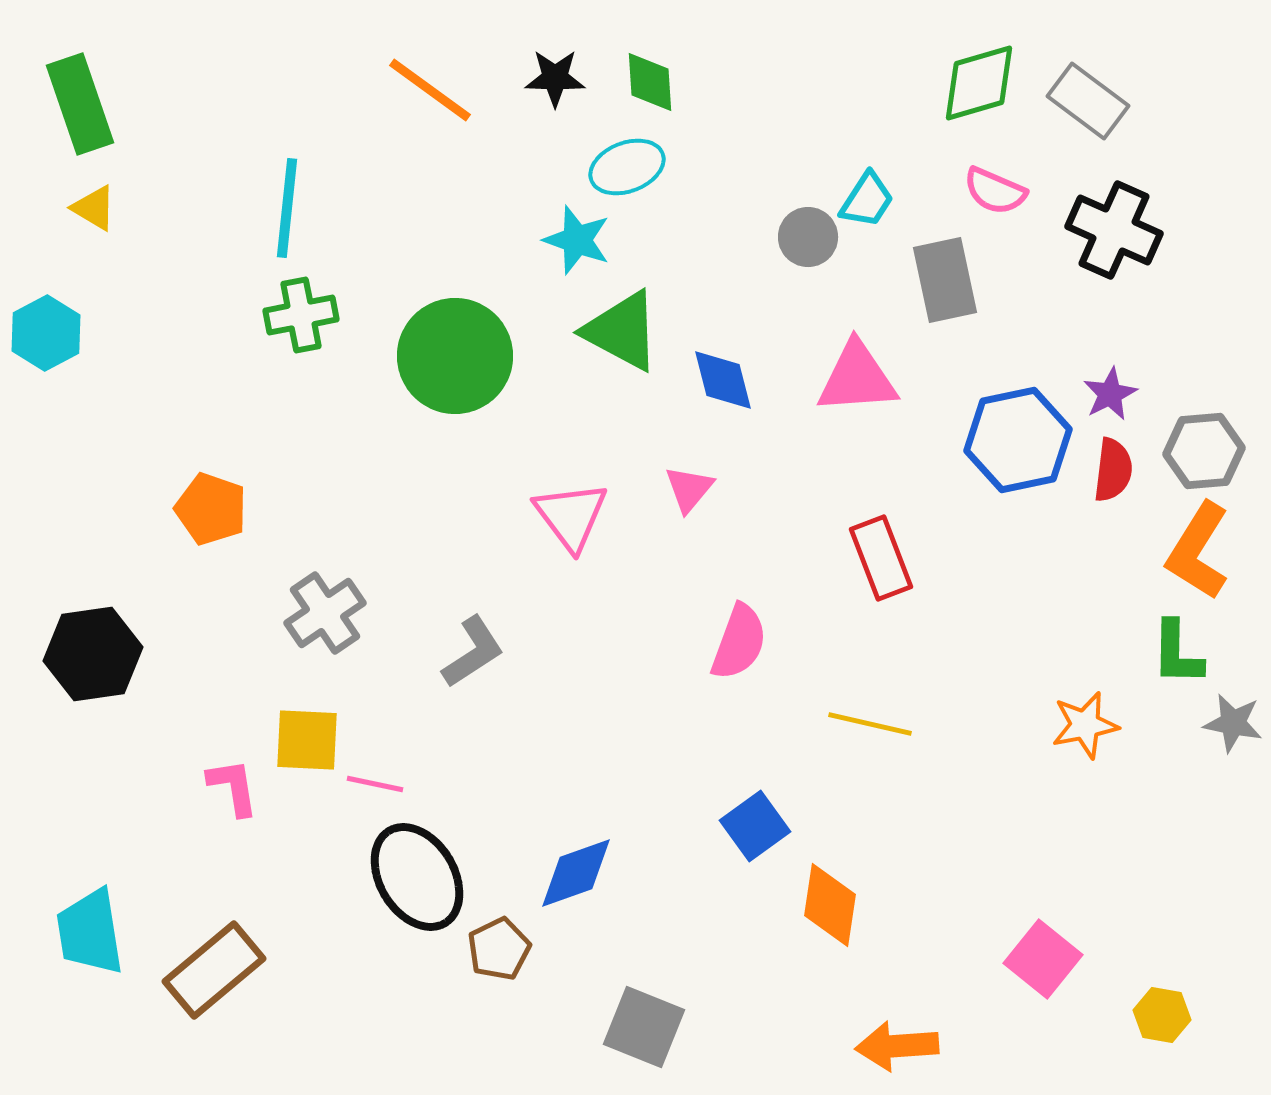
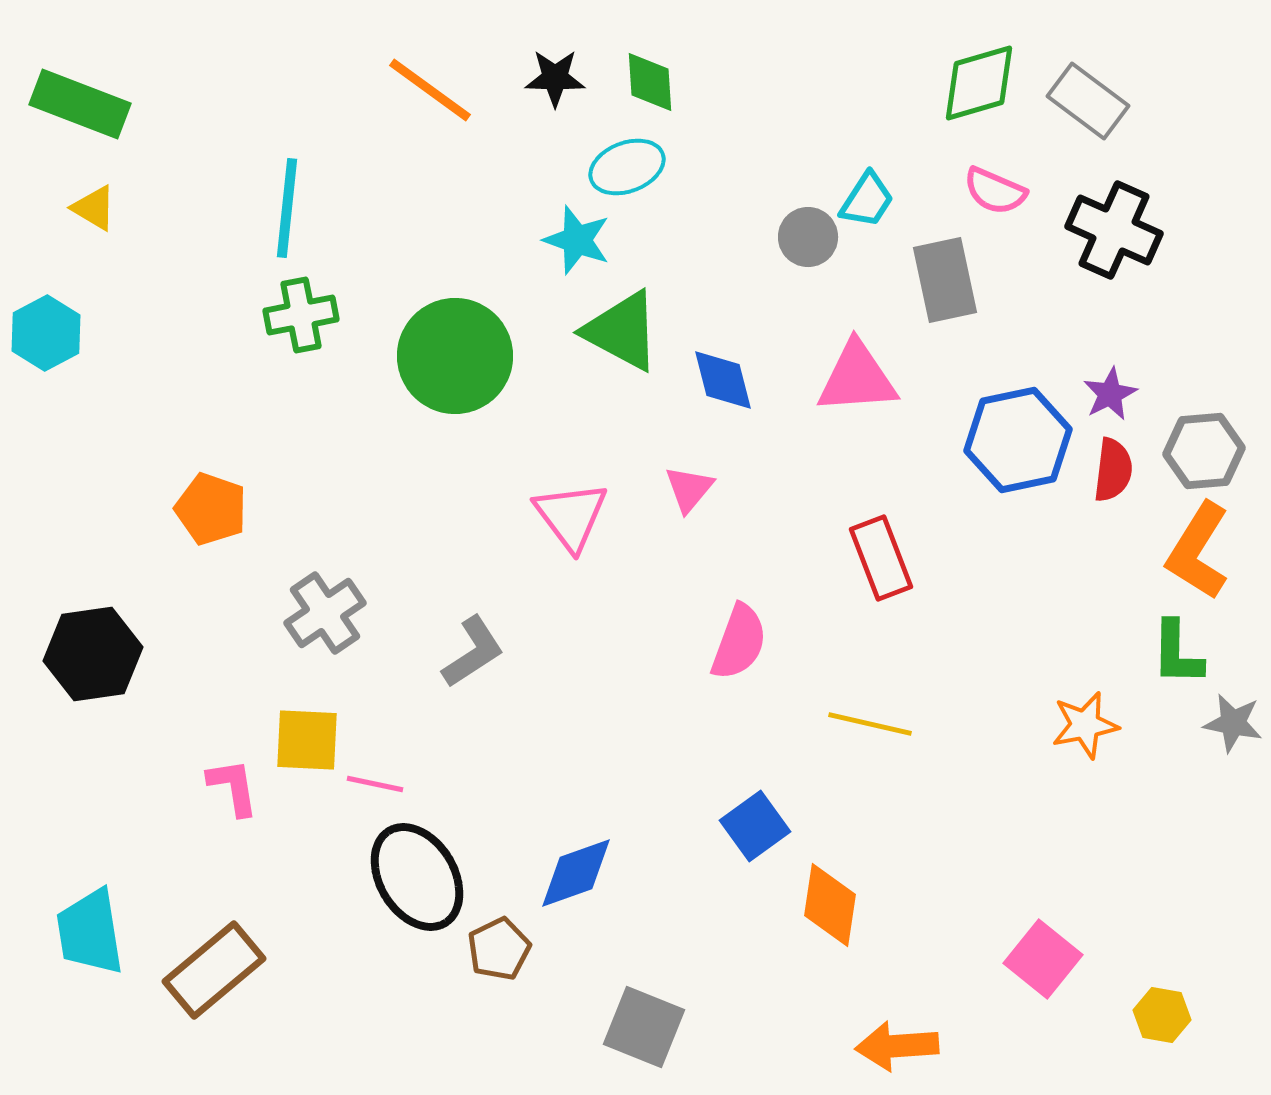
green rectangle at (80, 104): rotated 50 degrees counterclockwise
